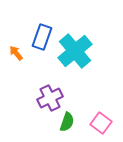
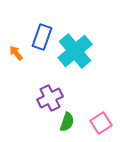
pink square: rotated 20 degrees clockwise
